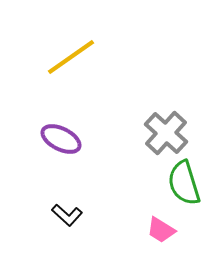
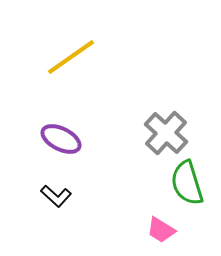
green semicircle: moved 3 px right
black L-shape: moved 11 px left, 19 px up
